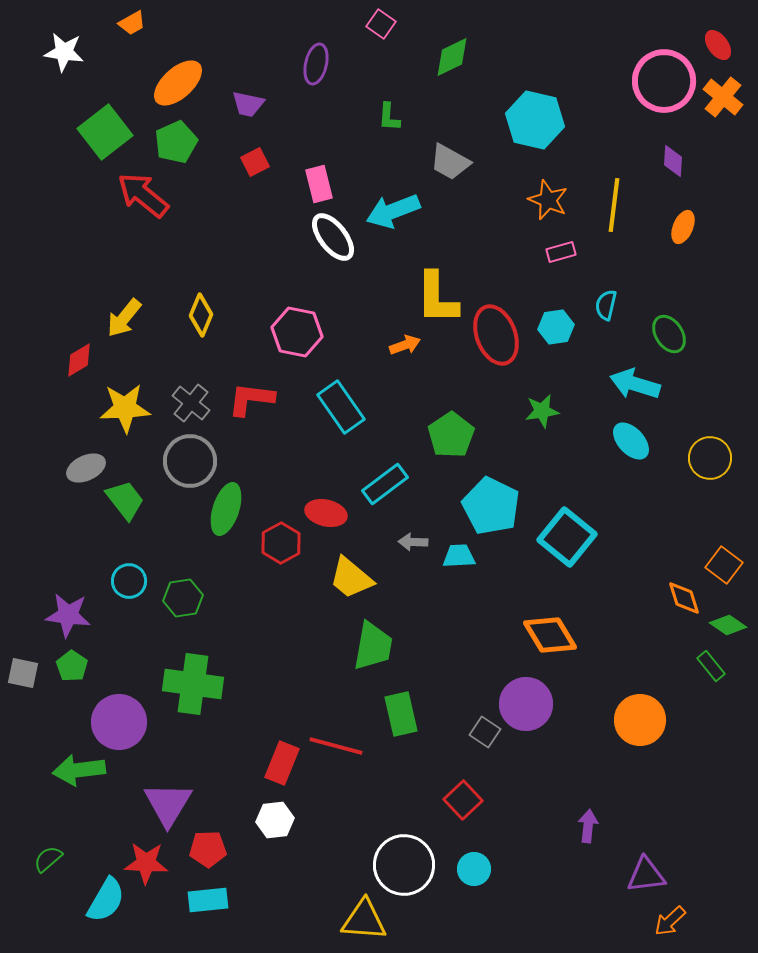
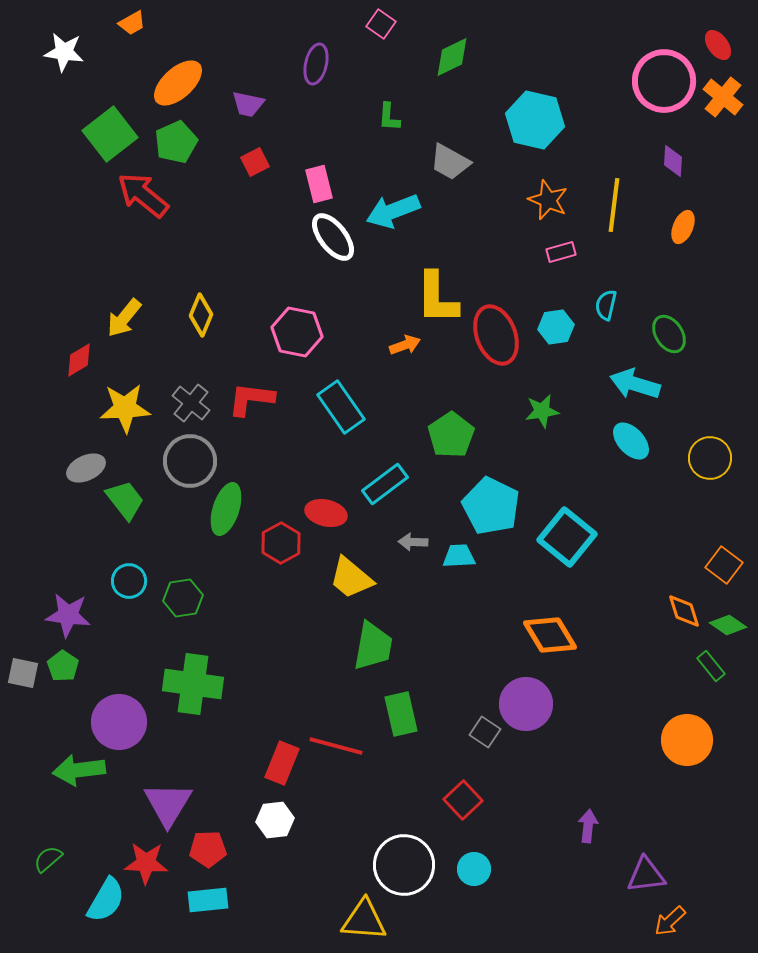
green square at (105, 132): moved 5 px right, 2 px down
orange diamond at (684, 598): moved 13 px down
green pentagon at (72, 666): moved 9 px left
orange circle at (640, 720): moved 47 px right, 20 px down
